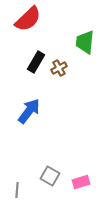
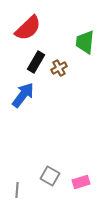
red semicircle: moved 9 px down
blue arrow: moved 6 px left, 16 px up
